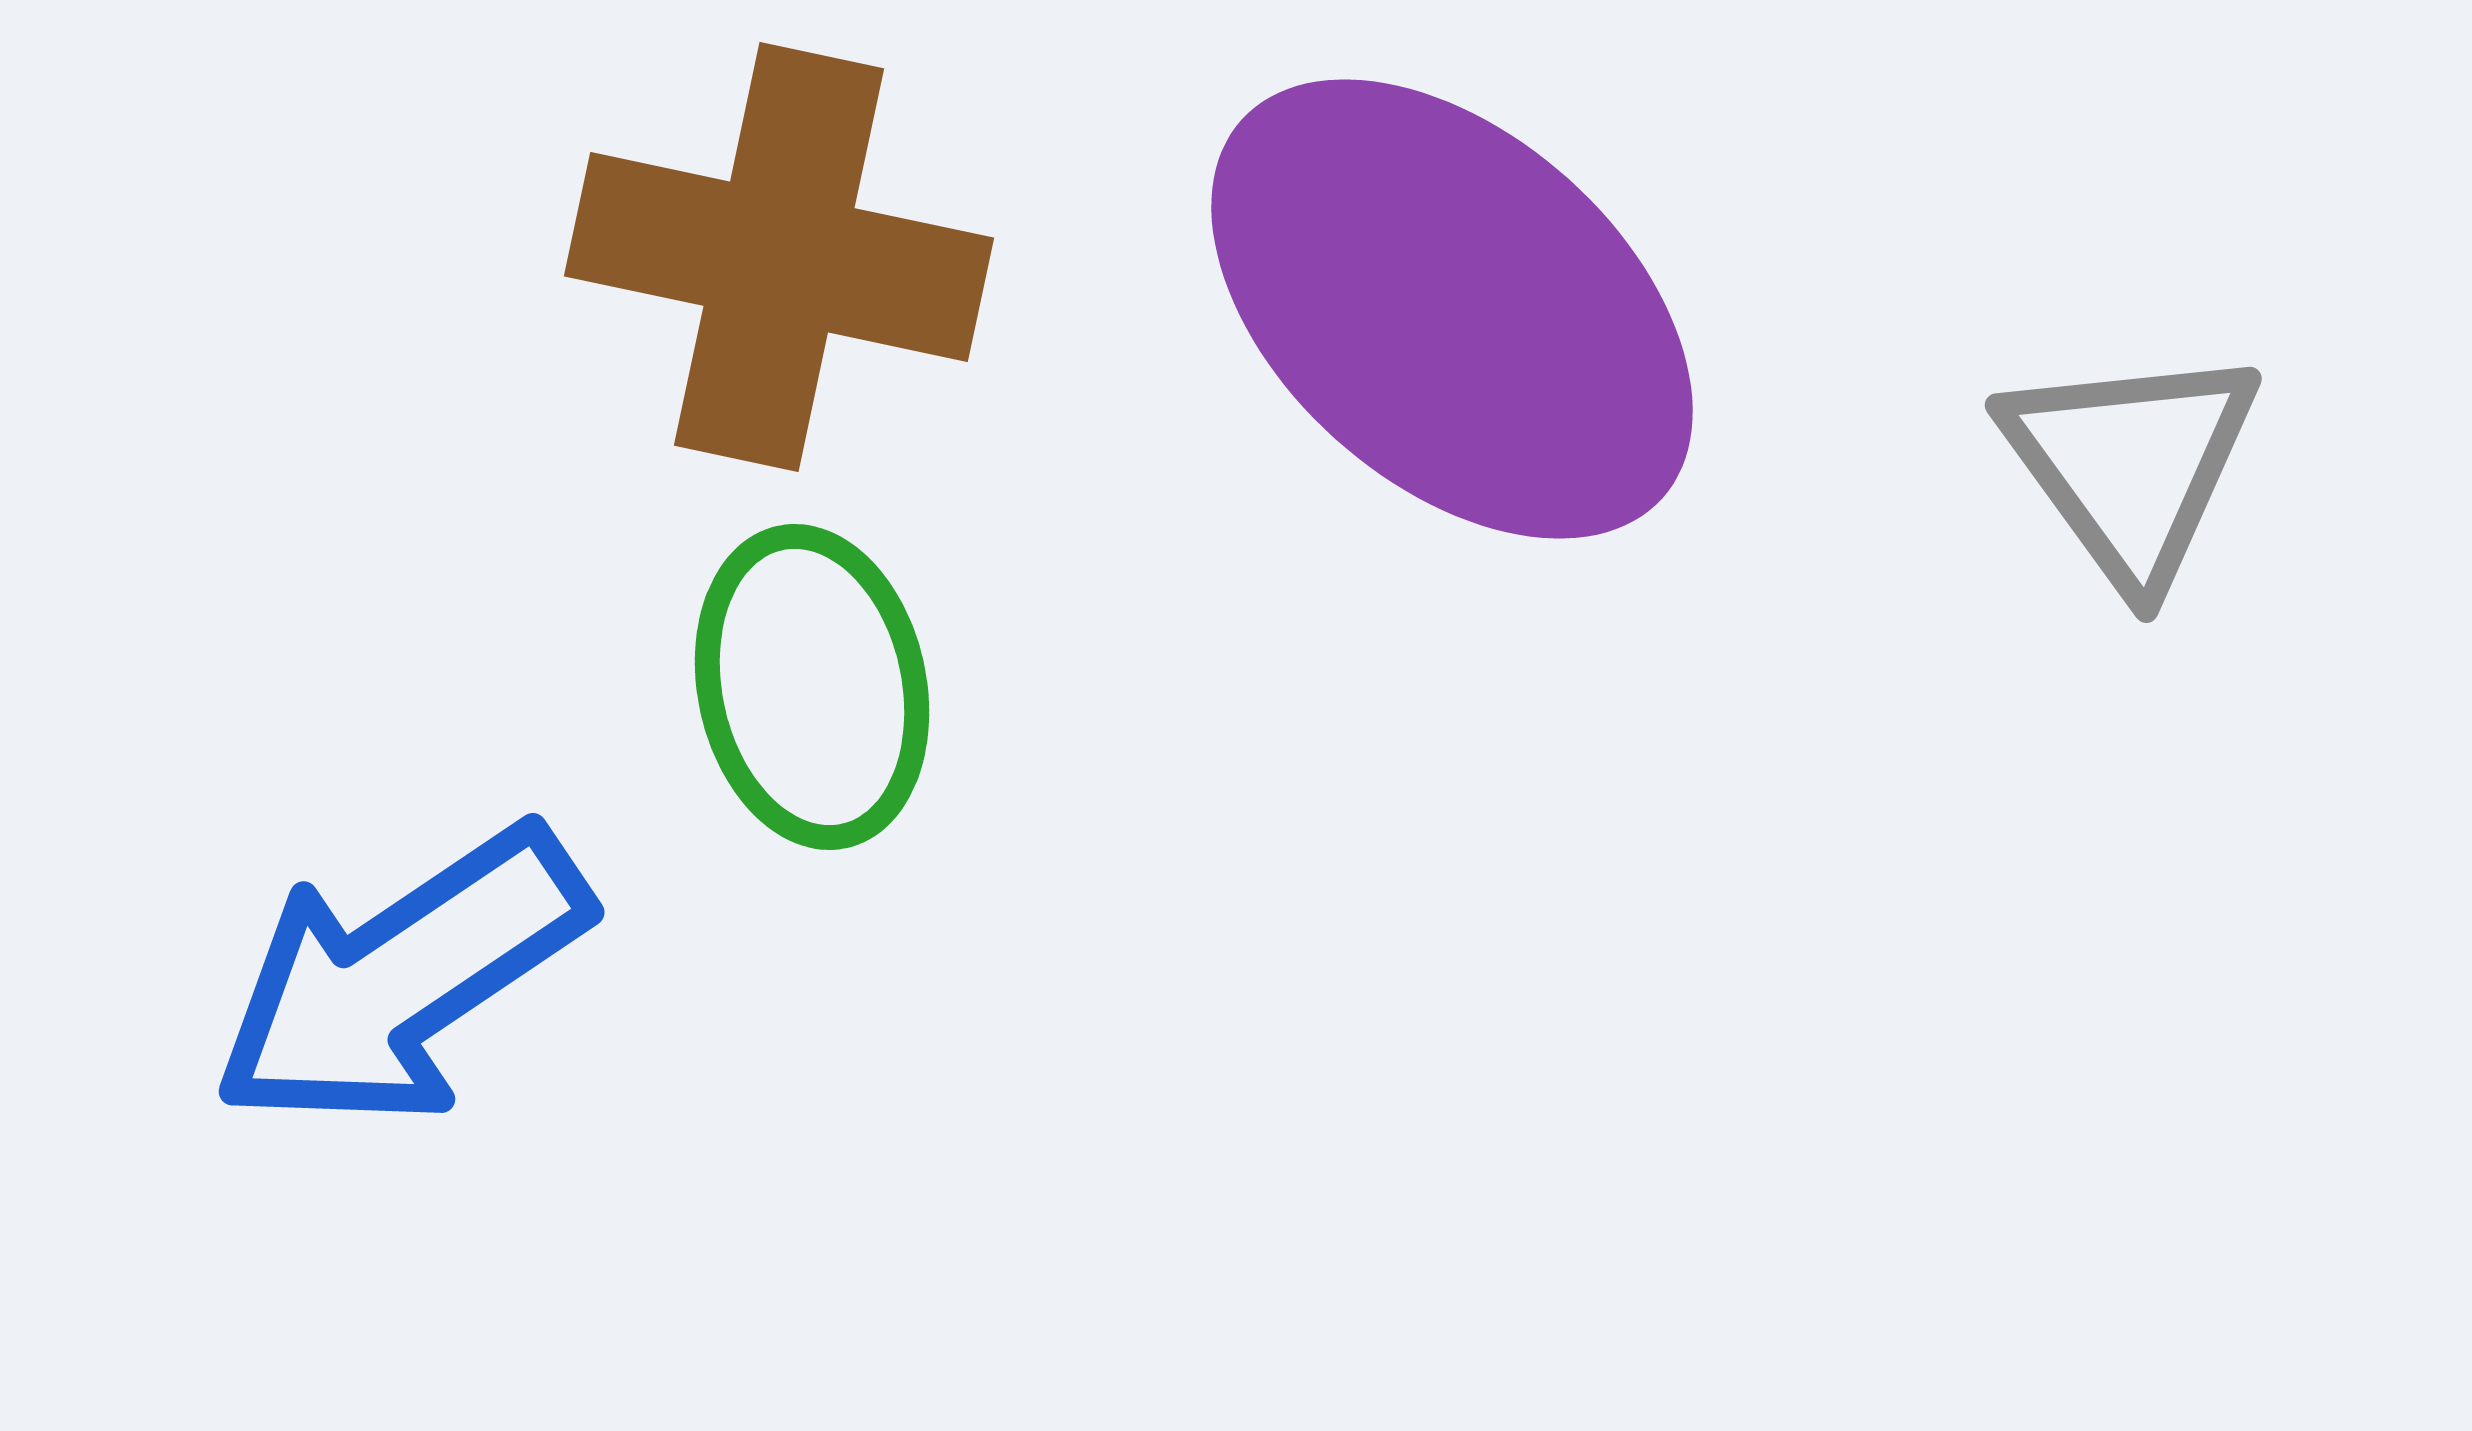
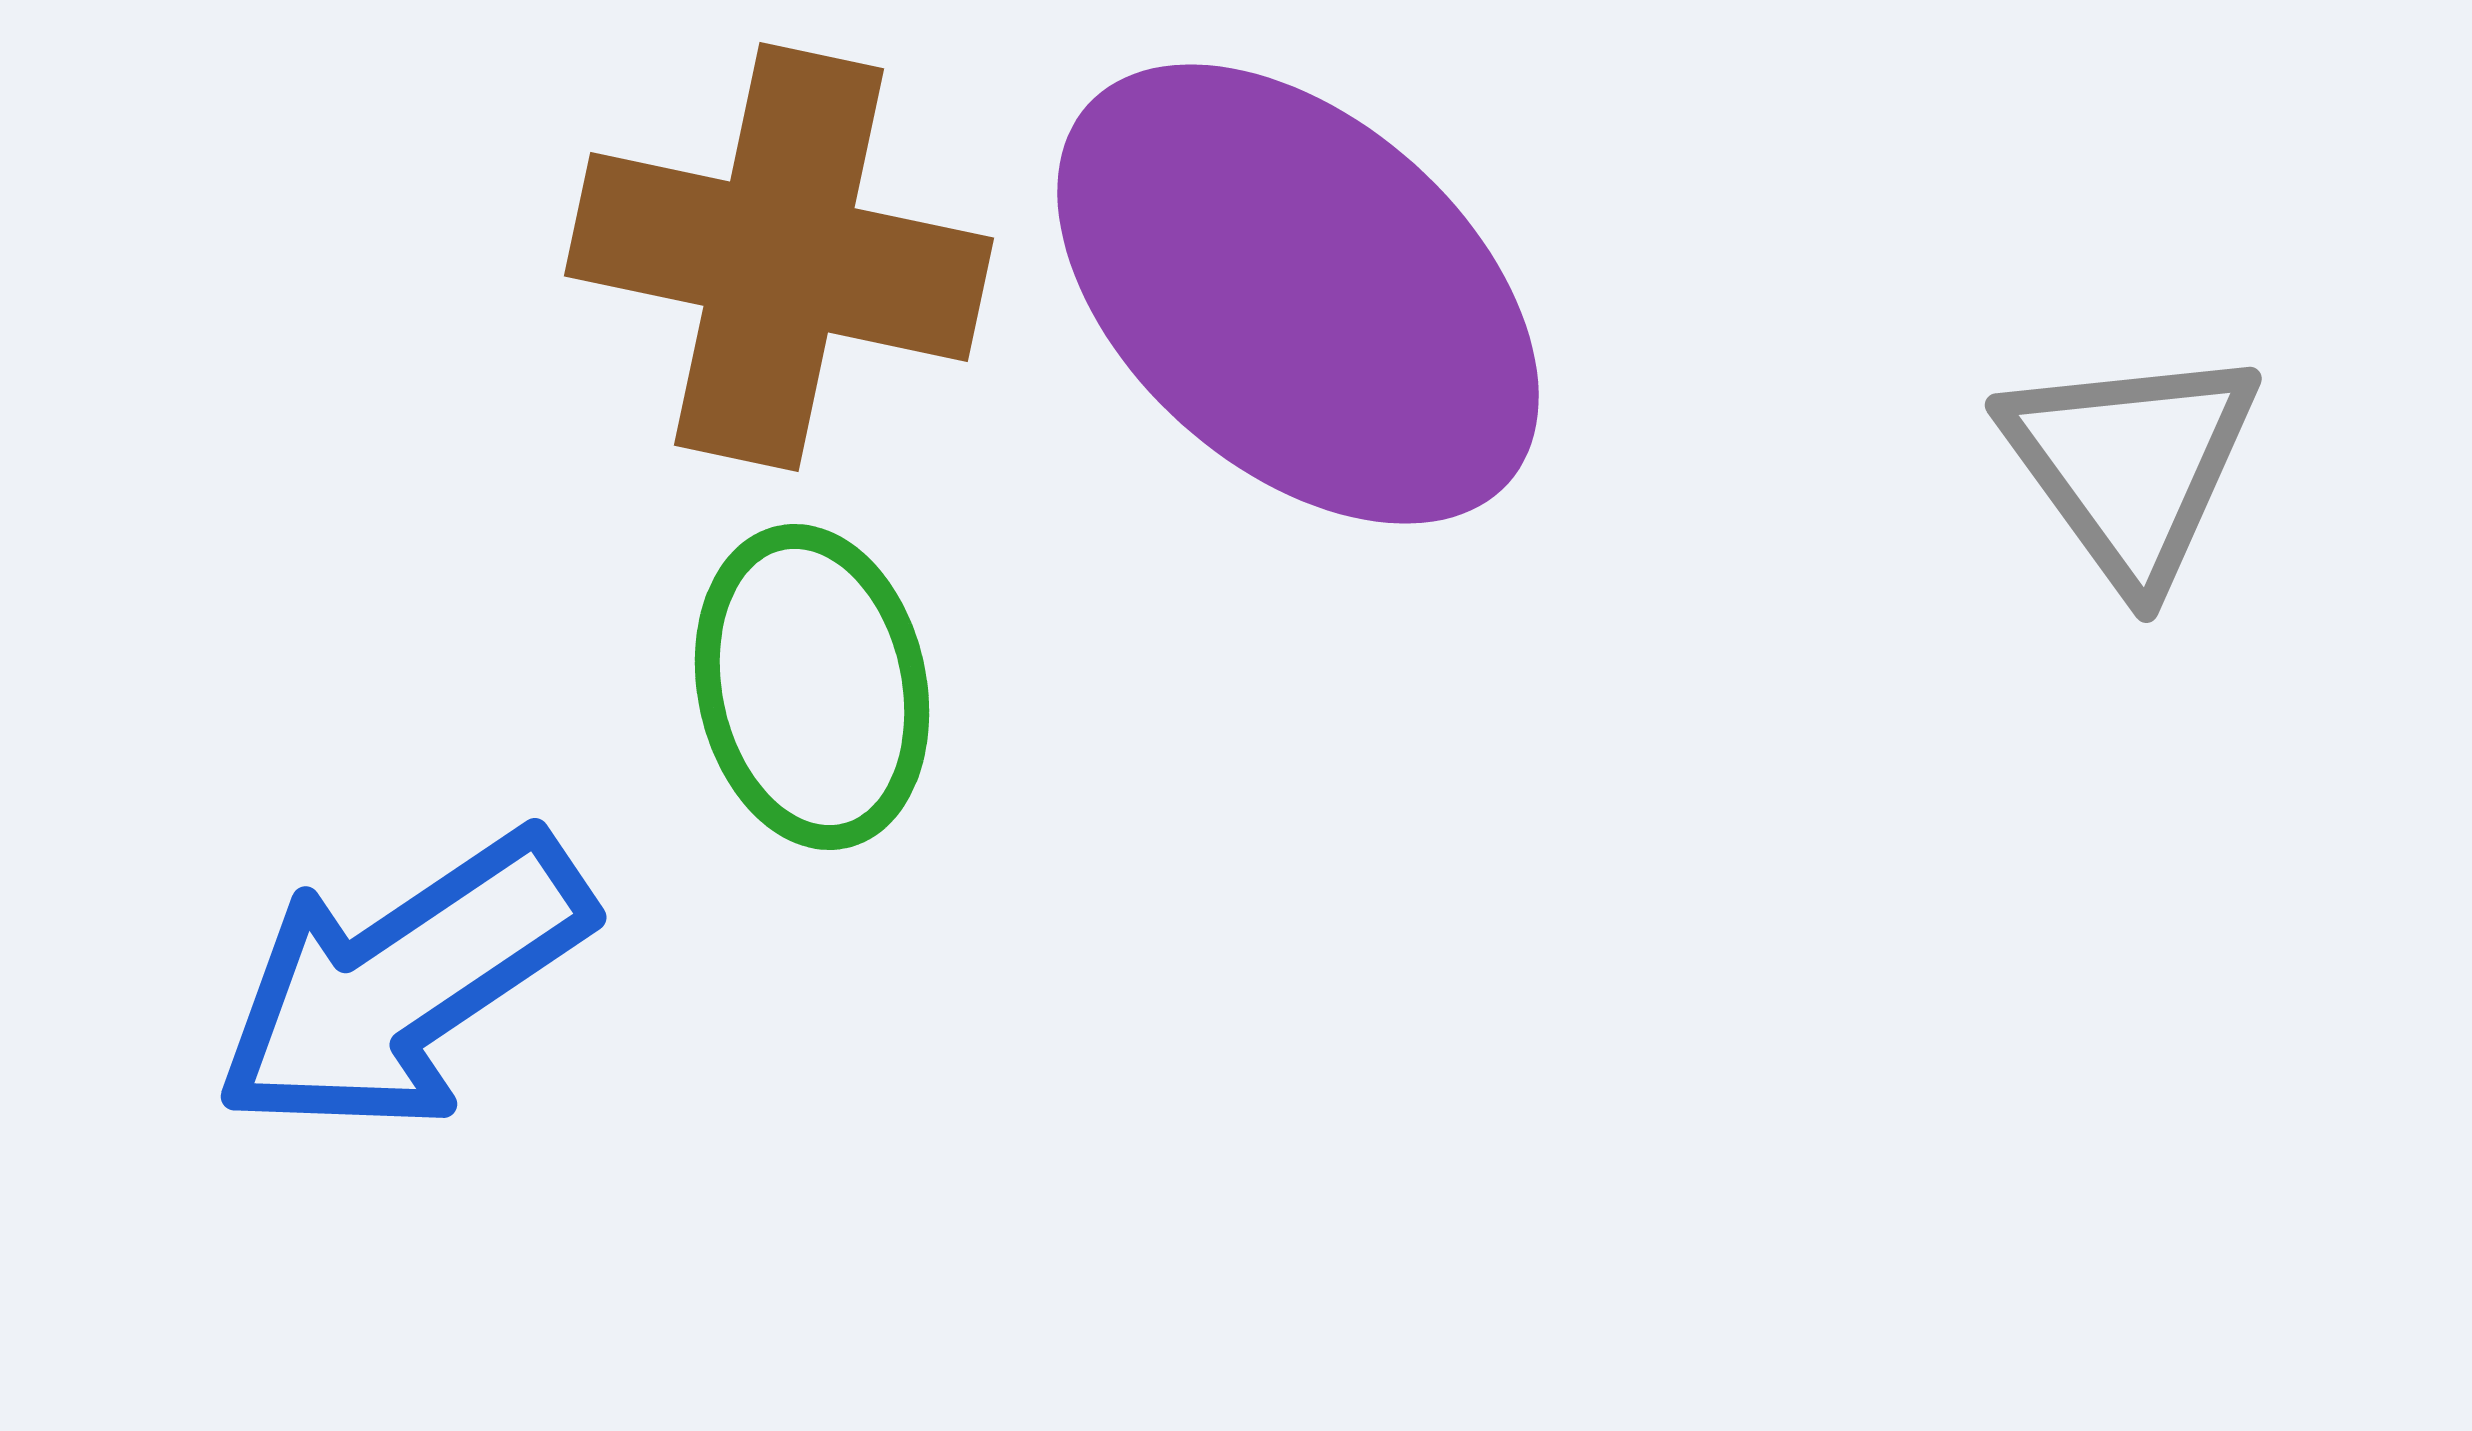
purple ellipse: moved 154 px left, 15 px up
blue arrow: moved 2 px right, 5 px down
